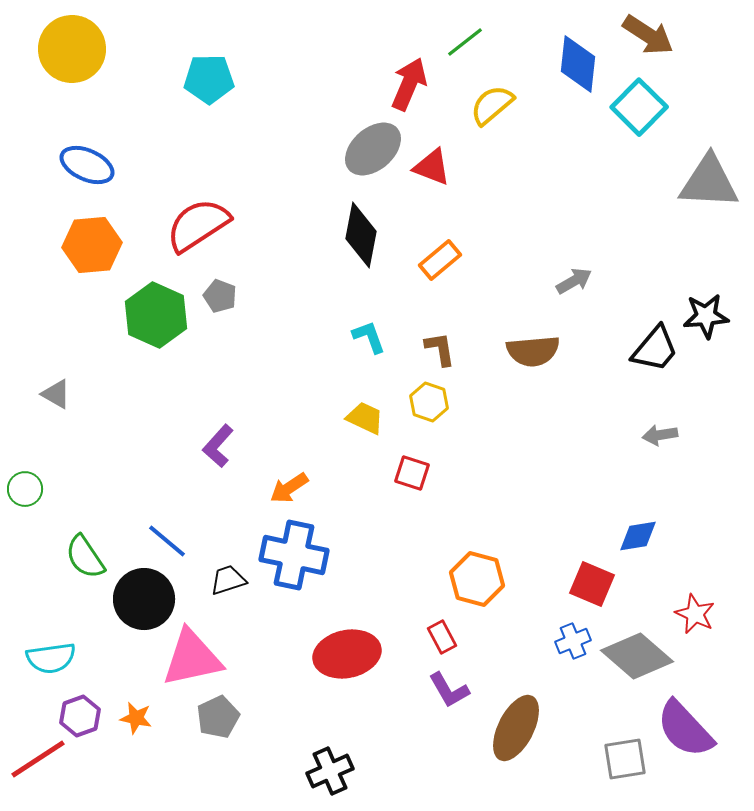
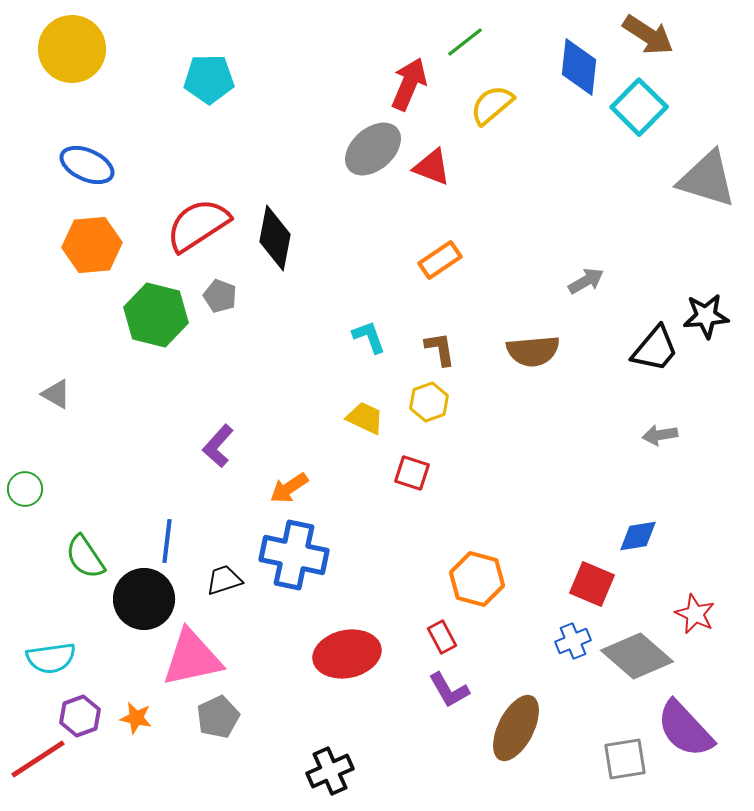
blue diamond at (578, 64): moved 1 px right, 3 px down
gray triangle at (709, 182): moved 2 px left, 3 px up; rotated 14 degrees clockwise
black diamond at (361, 235): moved 86 px left, 3 px down
orange rectangle at (440, 260): rotated 6 degrees clockwise
gray arrow at (574, 281): moved 12 px right
green hexagon at (156, 315): rotated 10 degrees counterclockwise
yellow hexagon at (429, 402): rotated 21 degrees clockwise
blue line at (167, 541): rotated 57 degrees clockwise
black trapezoid at (228, 580): moved 4 px left
